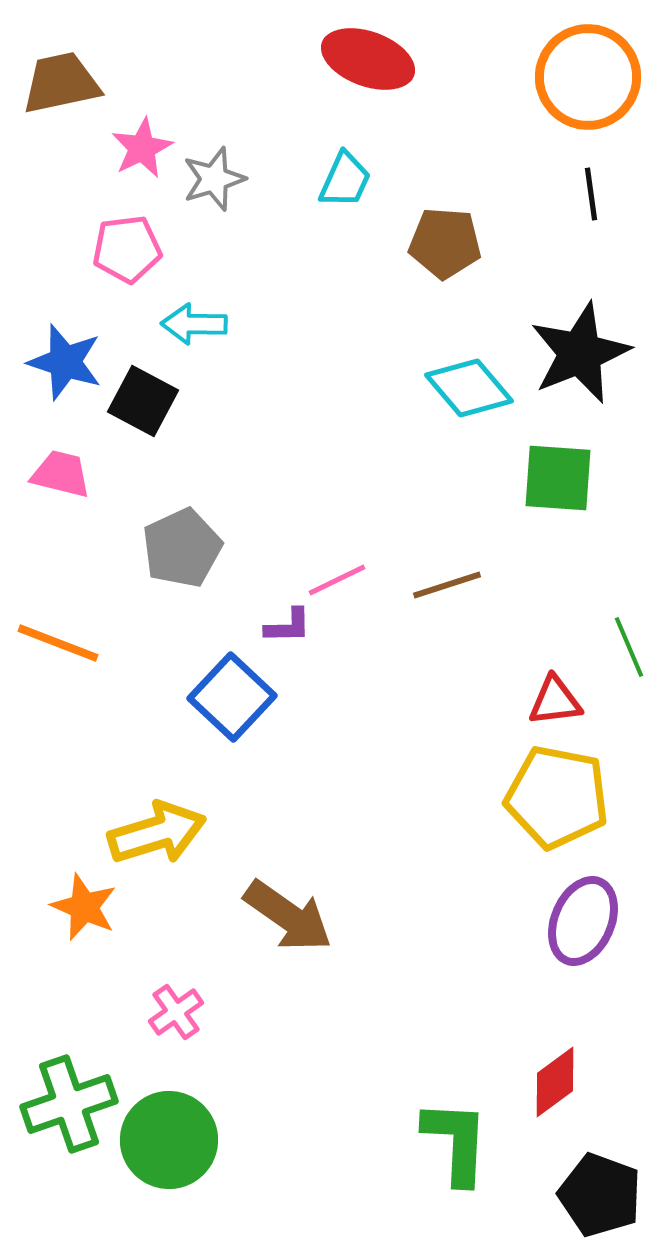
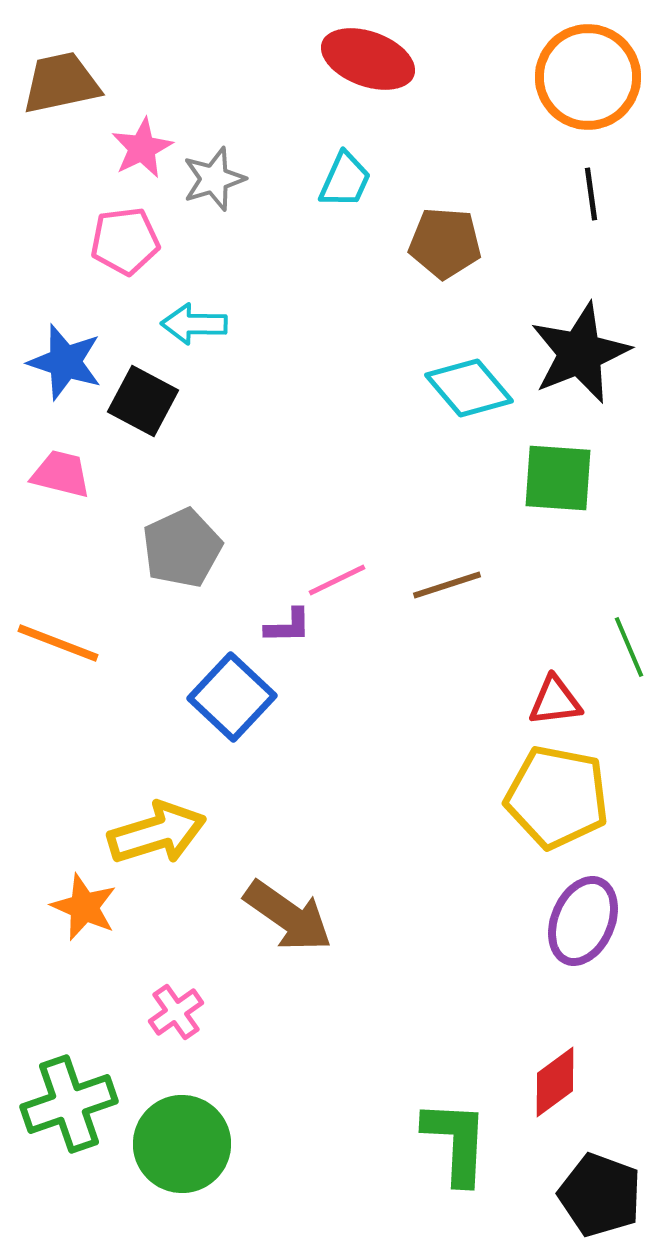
pink pentagon: moved 2 px left, 8 px up
green circle: moved 13 px right, 4 px down
